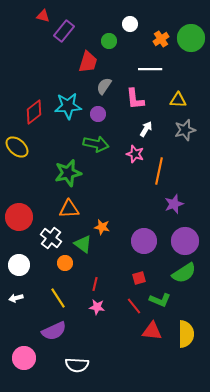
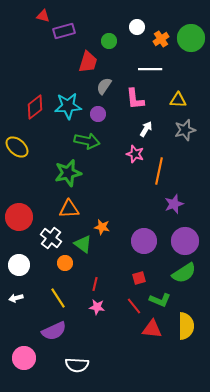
white circle at (130, 24): moved 7 px right, 3 px down
purple rectangle at (64, 31): rotated 35 degrees clockwise
red diamond at (34, 112): moved 1 px right, 5 px up
green arrow at (96, 144): moved 9 px left, 3 px up
red triangle at (152, 331): moved 2 px up
yellow semicircle at (186, 334): moved 8 px up
